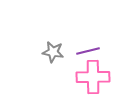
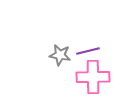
gray star: moved 7 px right, 3 px down
